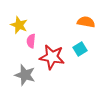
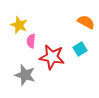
orange semicircle: rotated 18 degrees clockwise
